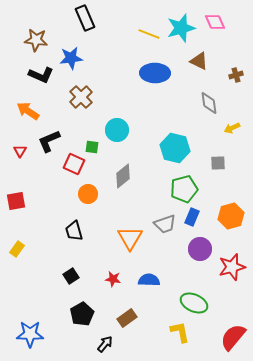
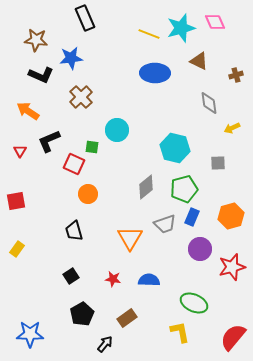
gray diamond at (123, 176): moved 23 px right, 11 px down
